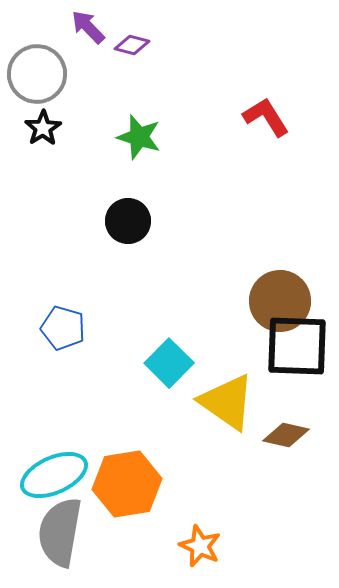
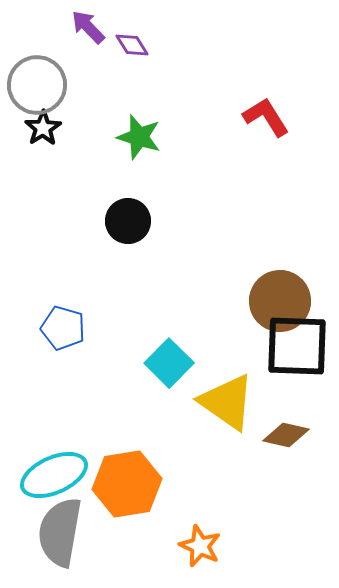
purple diamond: rotated 44 degrees clockwise
gray circle: moved 11 px down
